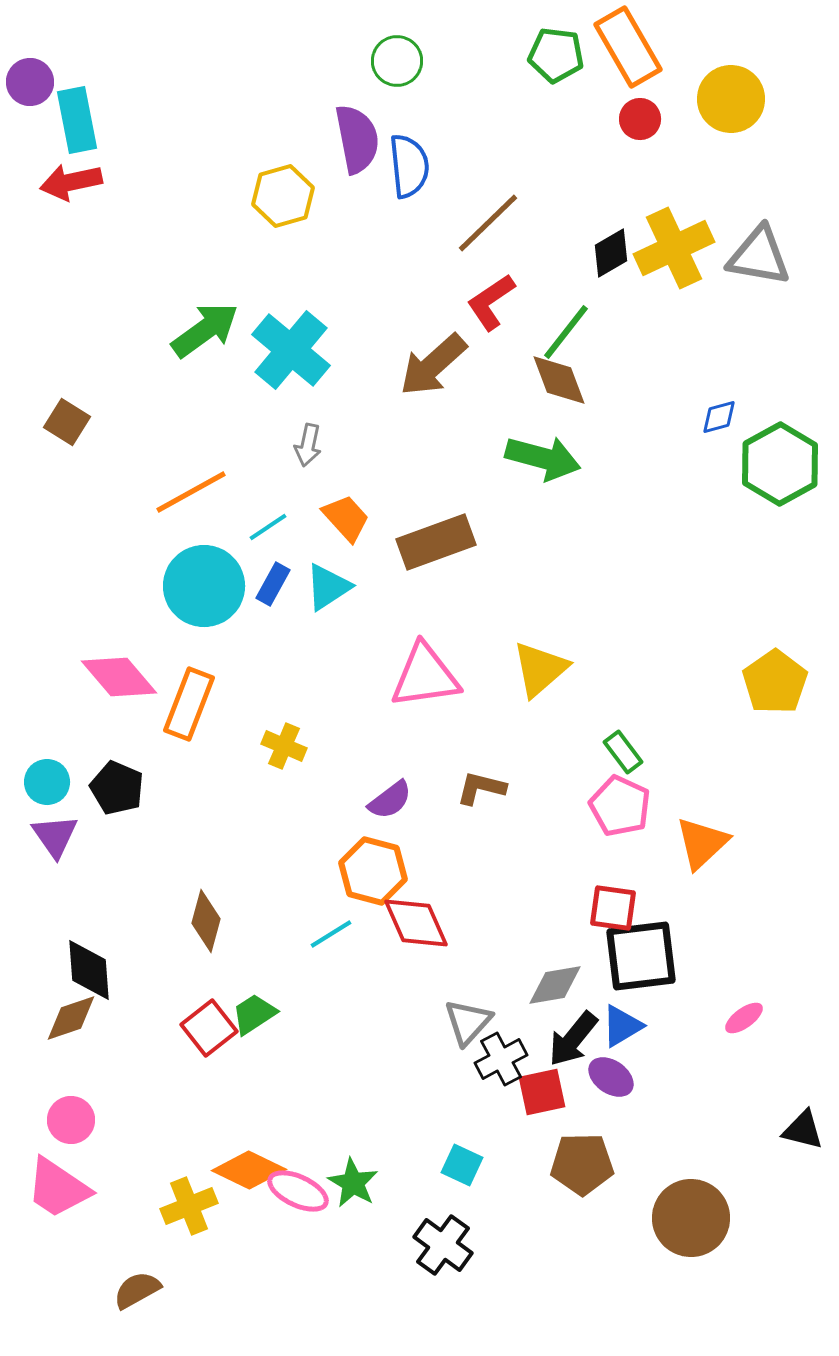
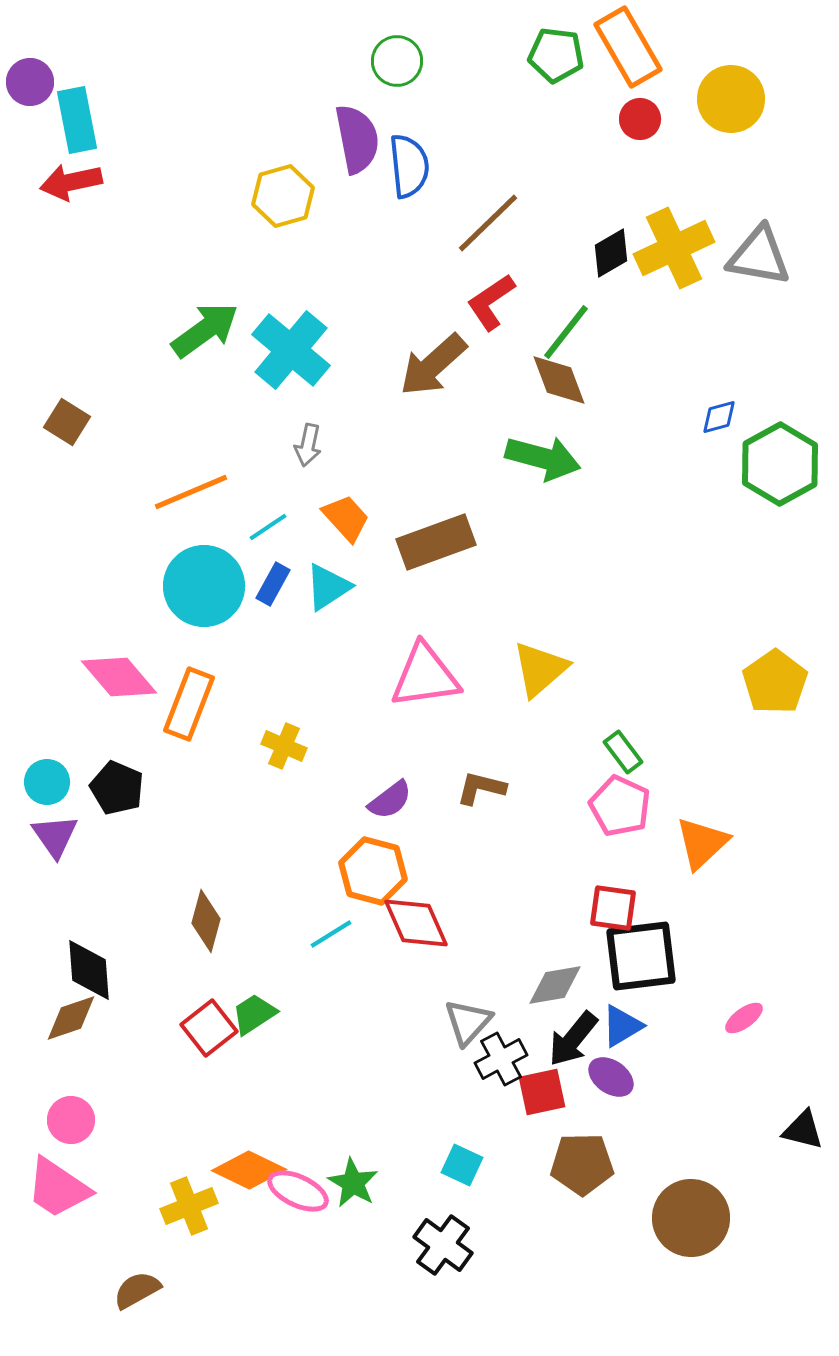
orange line at (191, 492): rotated 6 degrees clockwise
